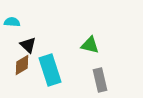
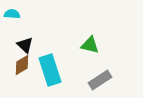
cyan semicircle: moved 8 px up
black triangle: moved 3 px left
gray rectangle: rotated 70 degrees clockwise
